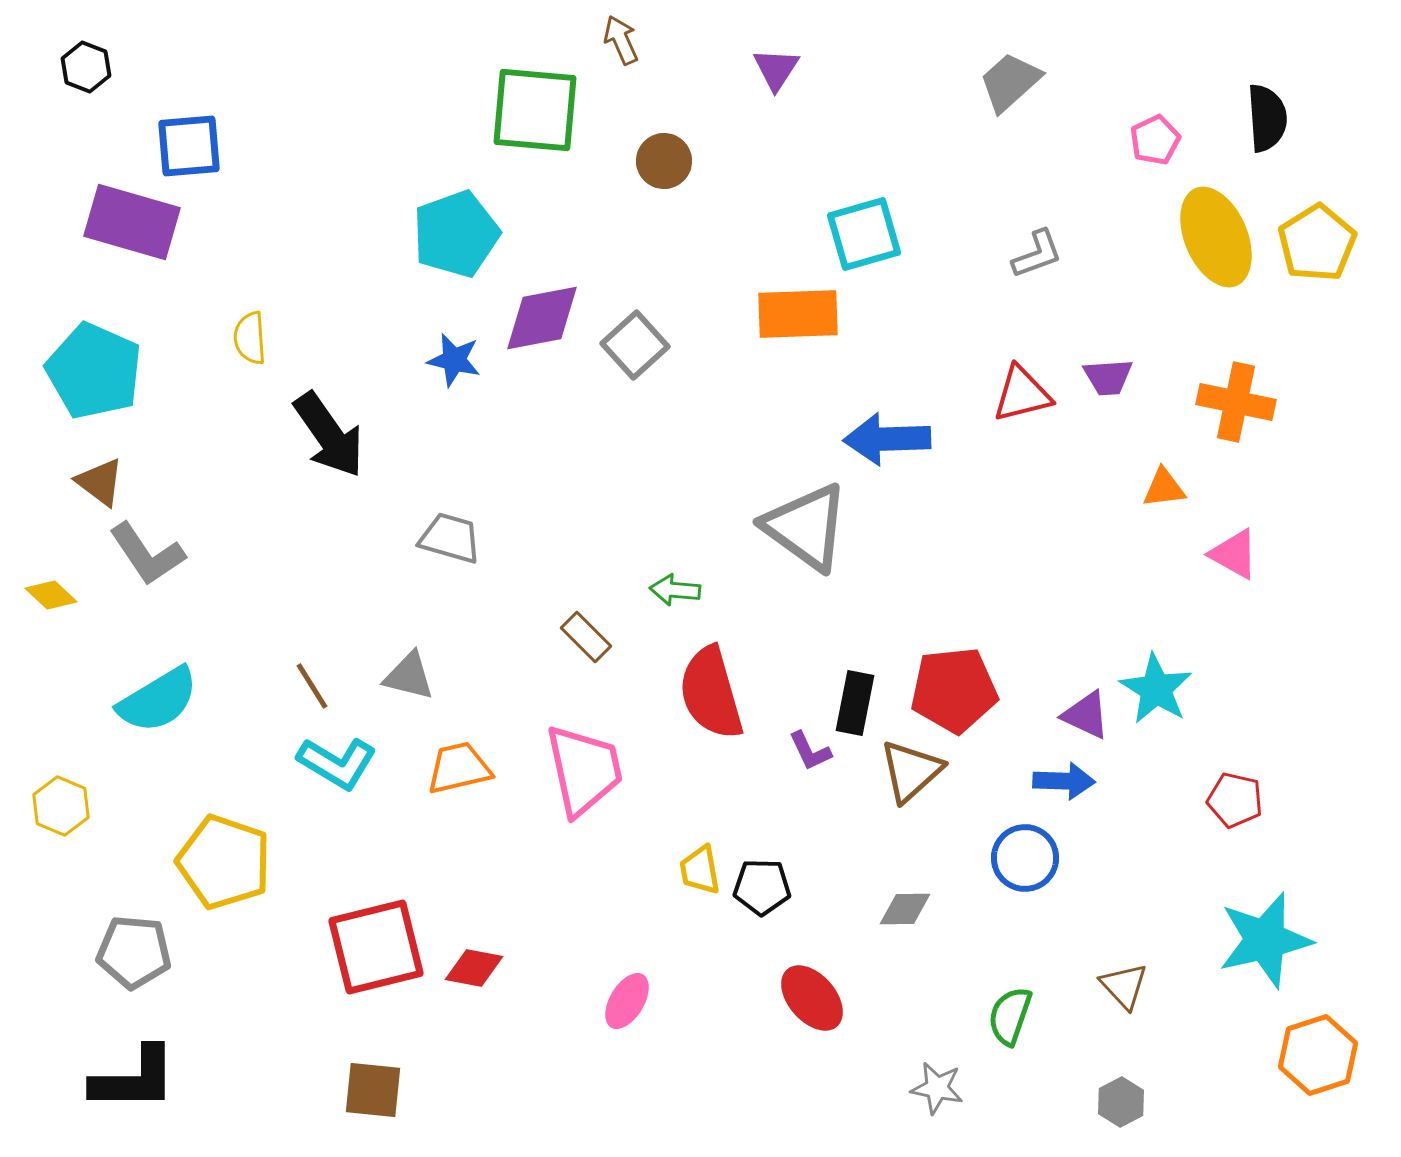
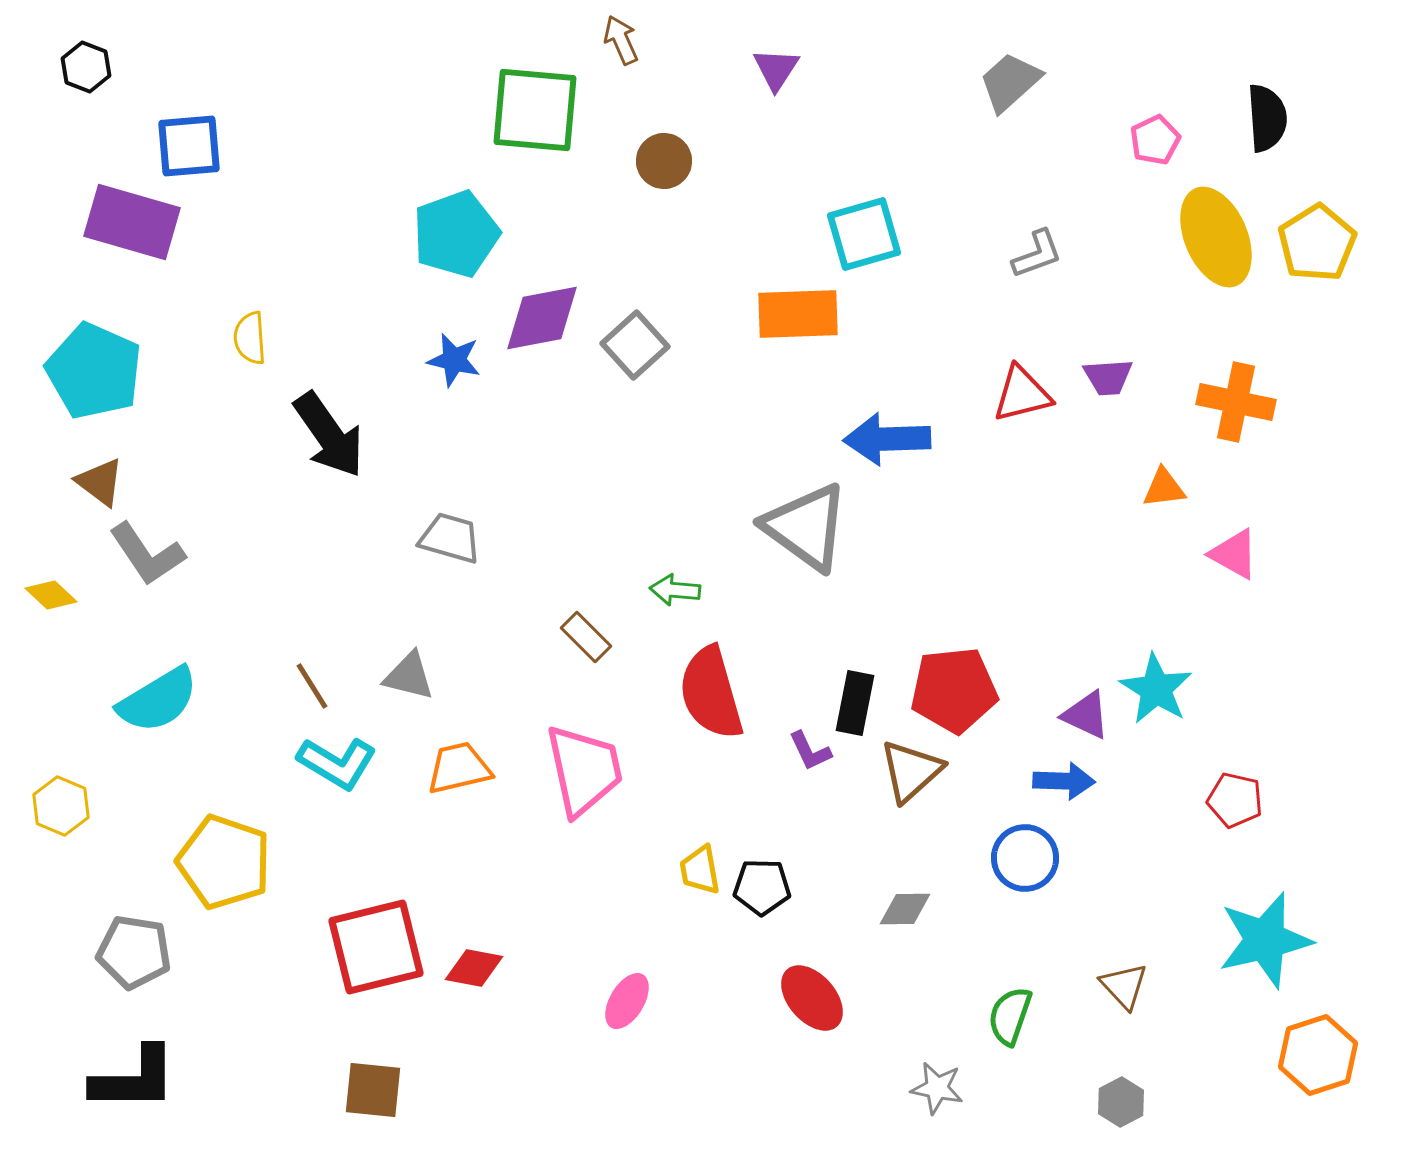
gray pentagon at (134, 952): rotated 4 degrees clockwise
